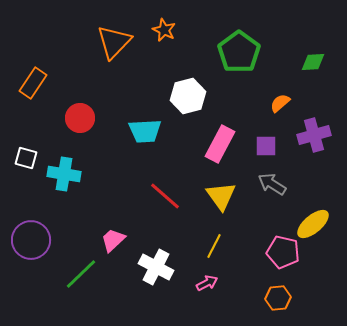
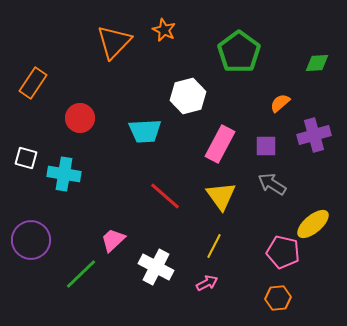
green diamond: moved 4 px right, 1 px down
